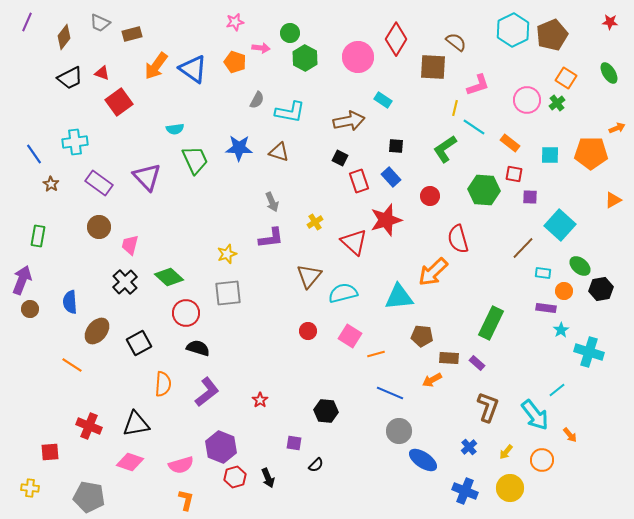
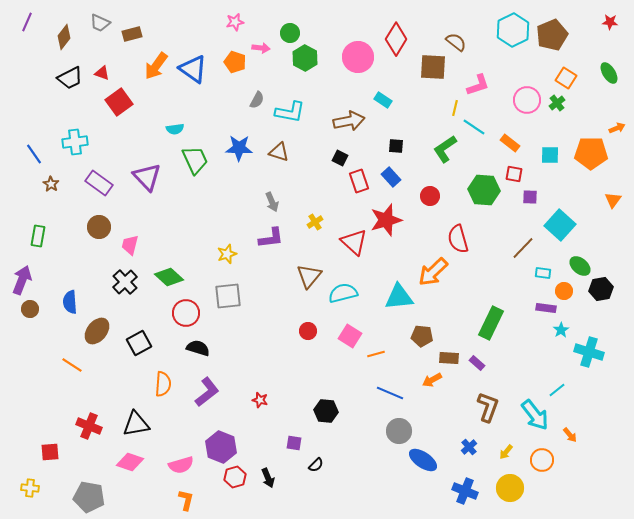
orange triangle at (613, 200): rotated 24 degrees counterclockwise
gray square at (228, 293): moved 3 px down
red star at (260, 400): rotated 21 degrees counterclockwise
